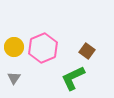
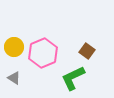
pink hexagon: moved 5 px down
gray triangle: rotated 32 degrees counterclockwise
